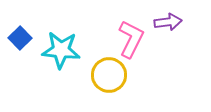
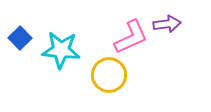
purple arrow: moved 1 px left, 2 px down
pink L-shape: moved 2 px up; rotated 39 degrees clockwise
